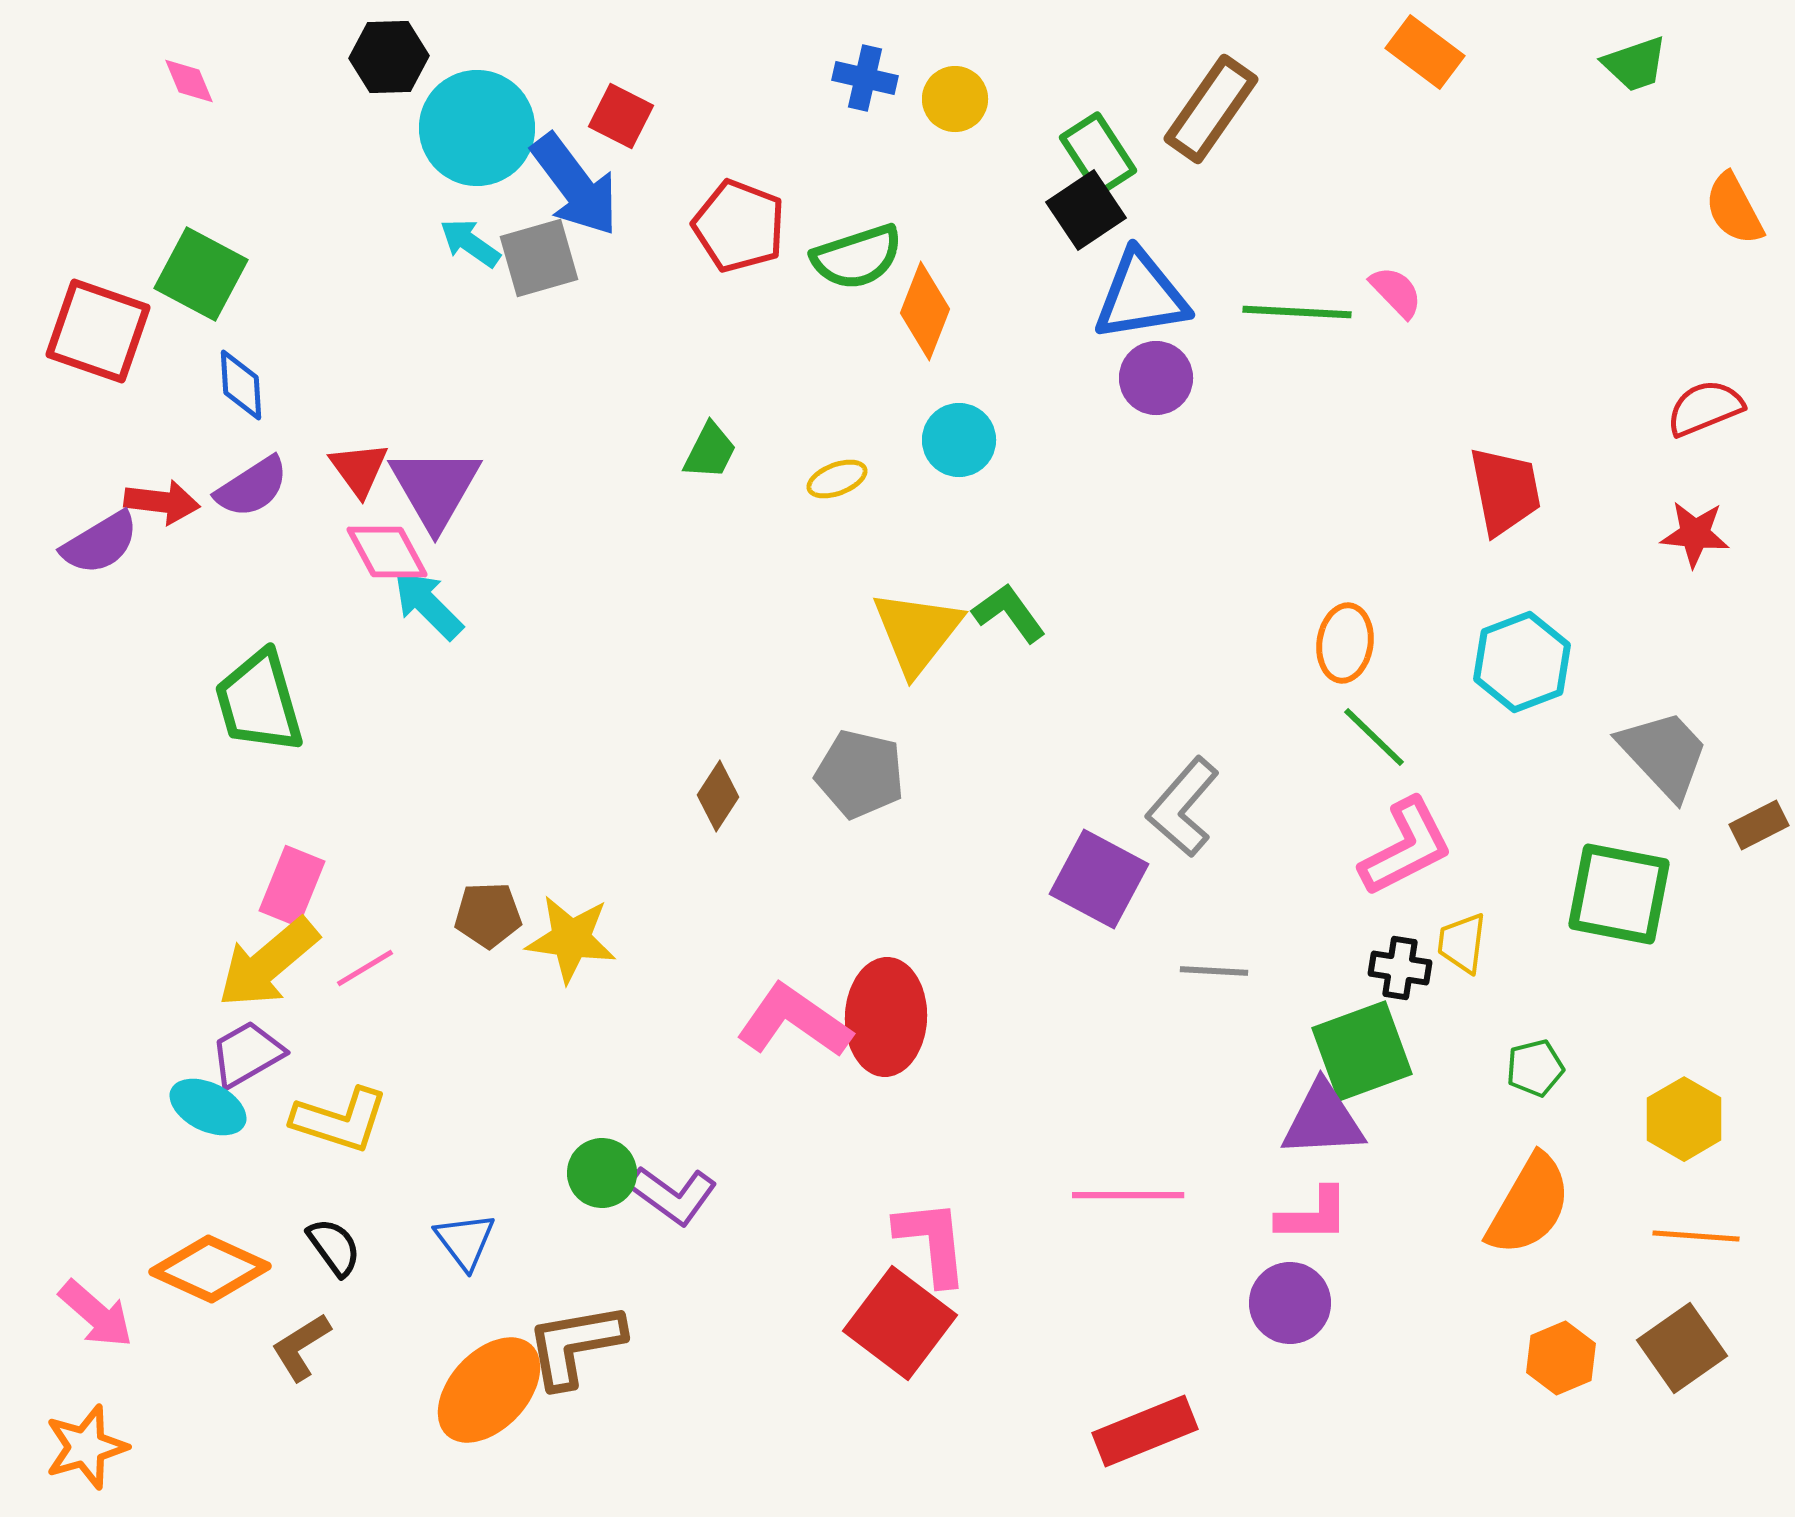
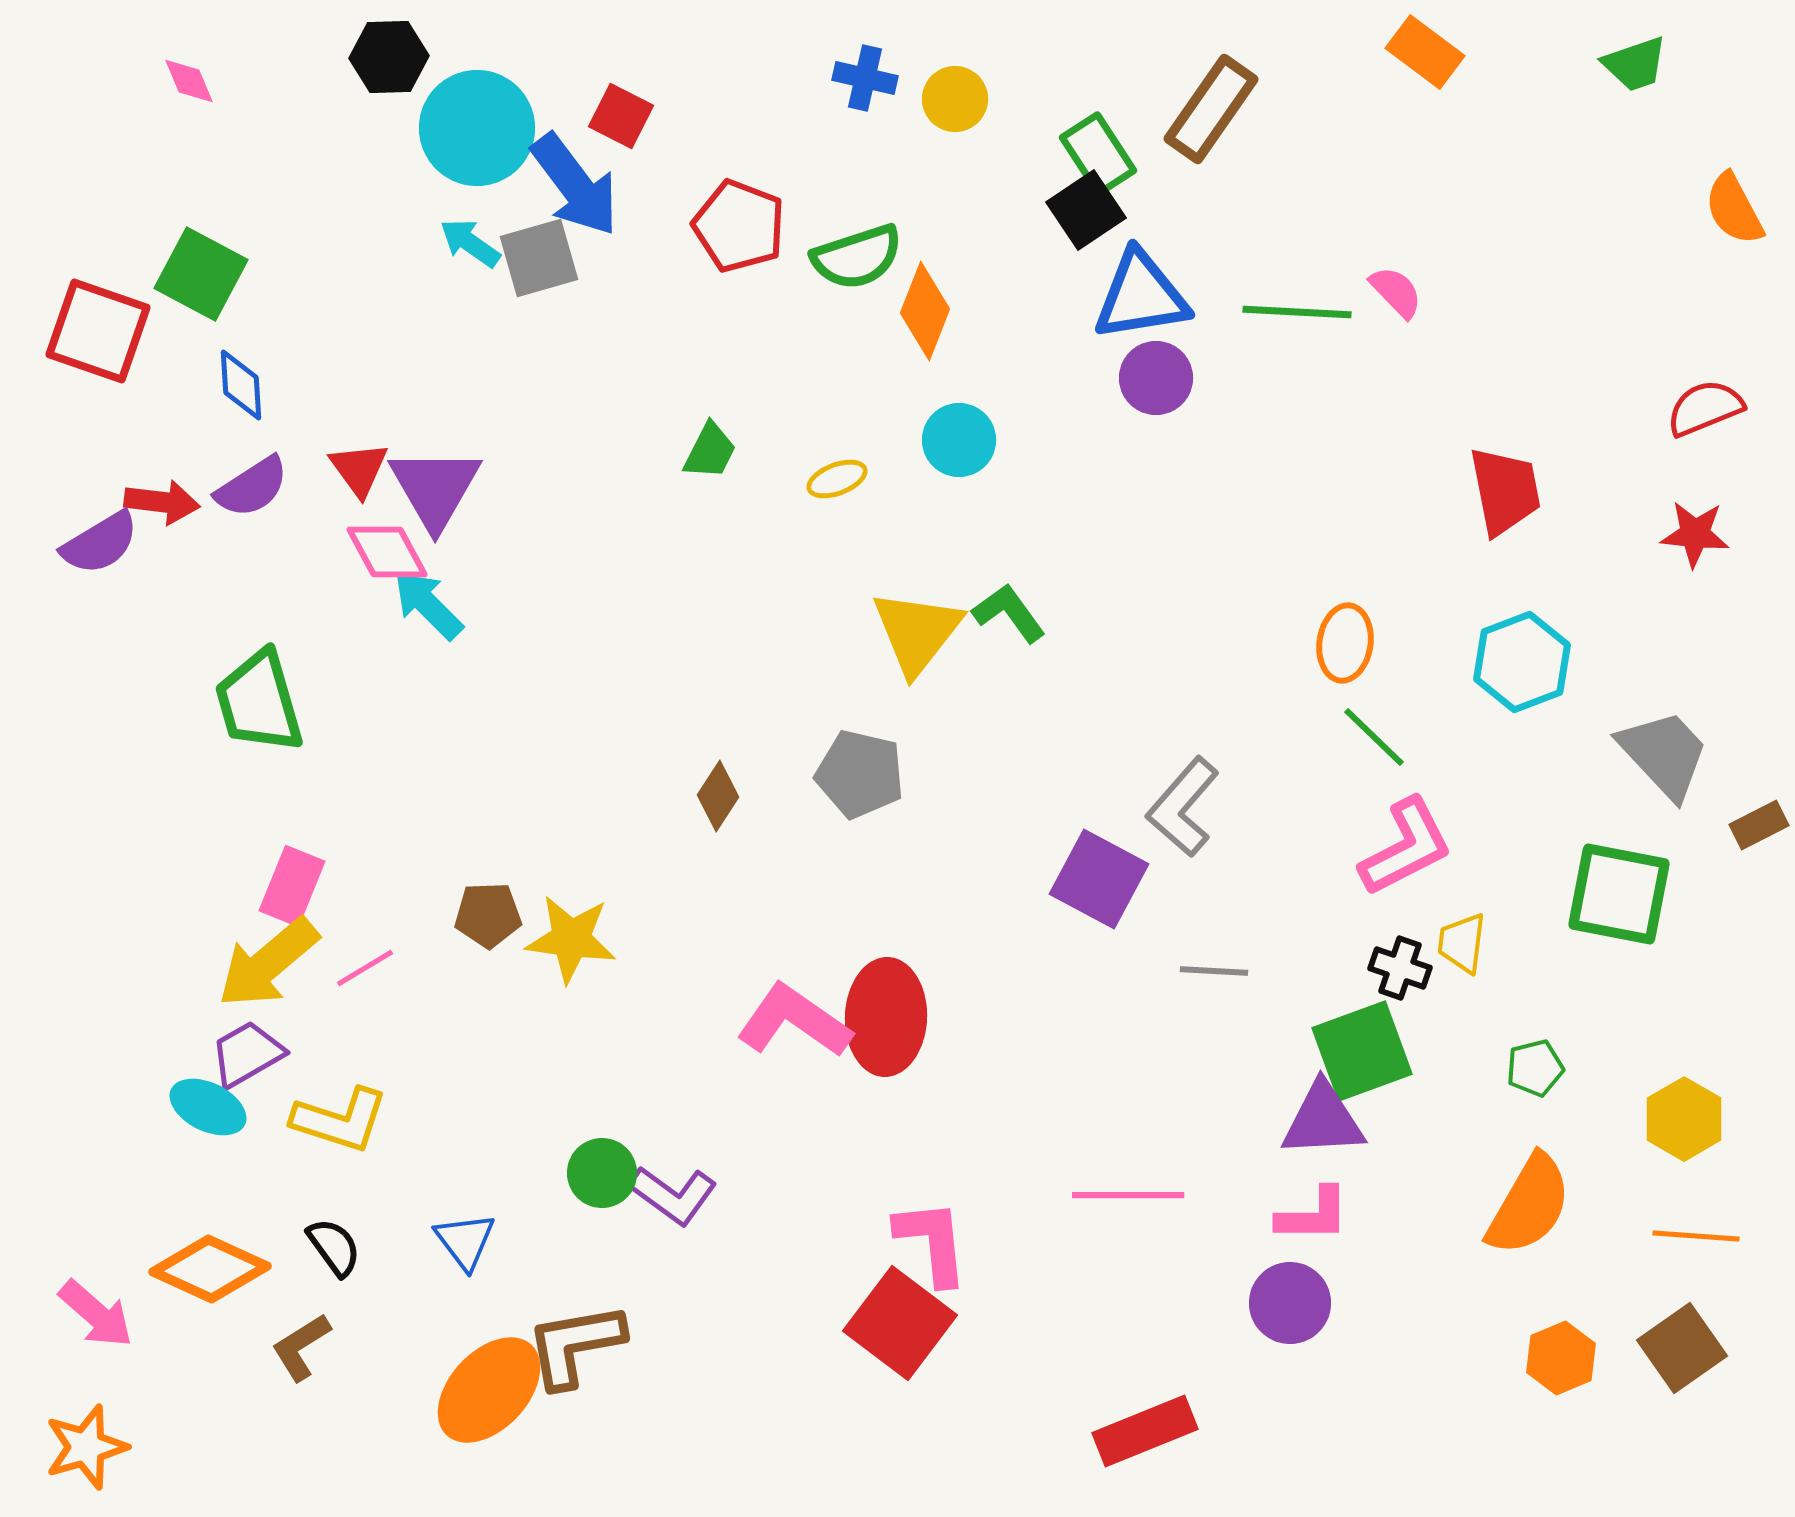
black cross at (1400, 968): rotated 10 degrees clockwise
